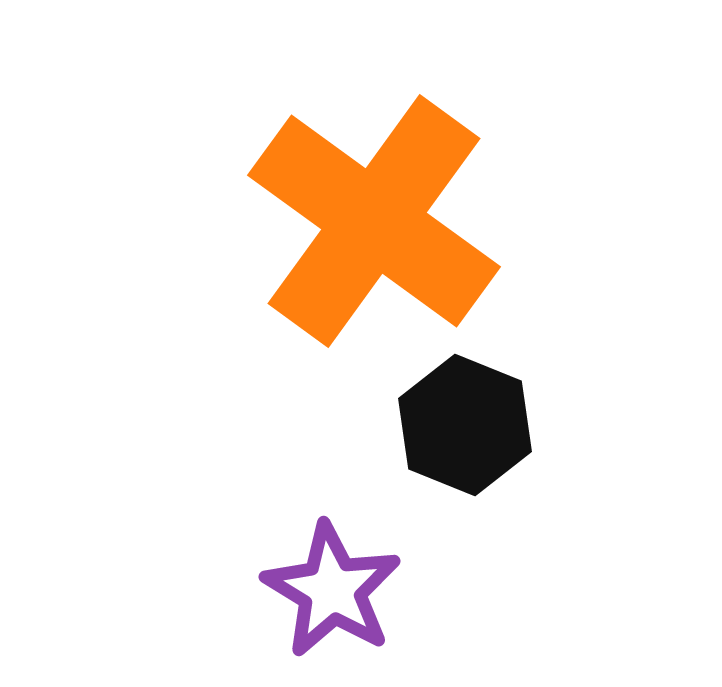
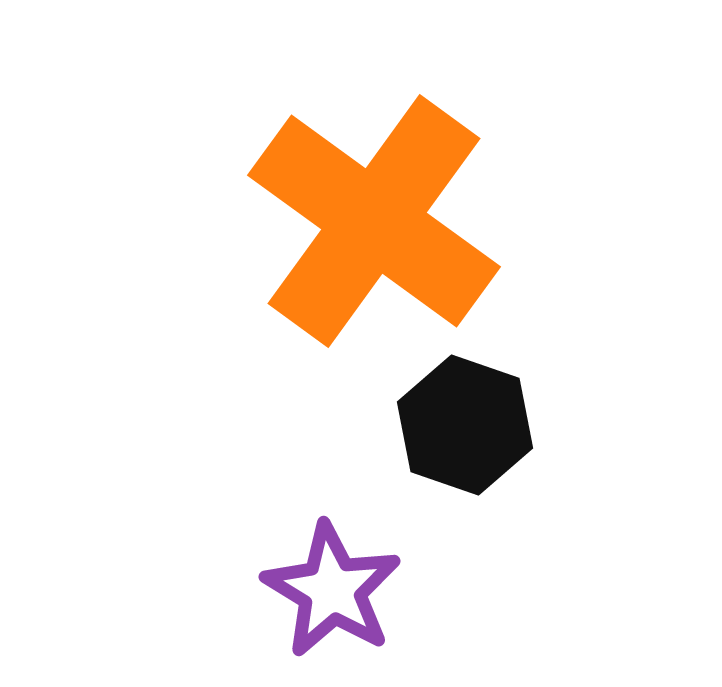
black hexagon: rotated 3 degrees counterclockwise
